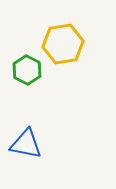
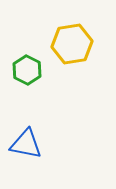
yellow hexagon: moved 9 px right
